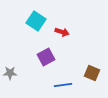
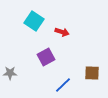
cyan square: moved 2 px left
brown square: rotated 21 degrees counterclockwise
blue line: rotated 36 degrees counterclockwise
